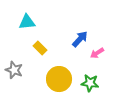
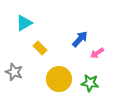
cyan triangle: moved 3 px left, 1 px down; rotated 24 degrees counterclockwise
gray star: moved 2 px down
